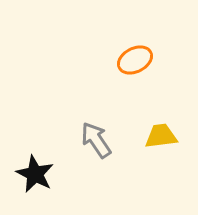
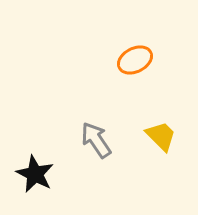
yellow trapezoid: rotated 52 degrees clockwise
